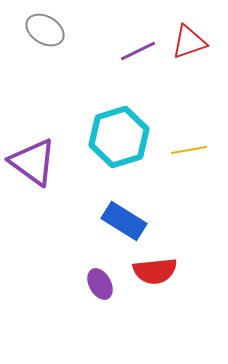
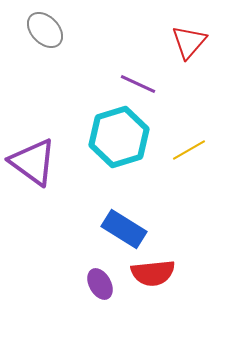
gray ellipse: rotated 15 degrees clockwise
red triangle: rotated 30 degrees counterclockwise
purple line: moved 33 px down; rotated 51 degrees clockwise
yellow line: rotated 20 degrees counterclockwise
blue rectangle: moved 8 px down
red semicircle: moved 2 px left, 2 px down
